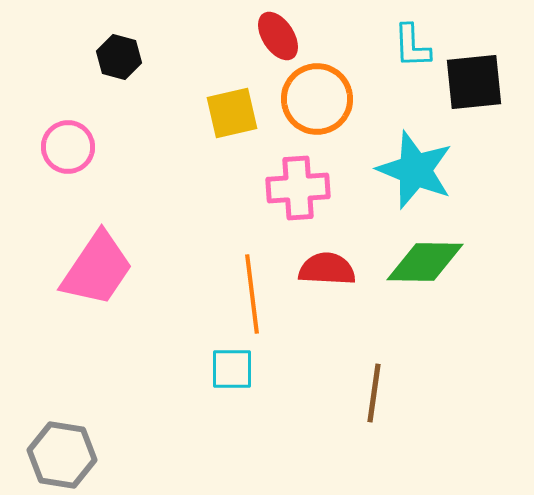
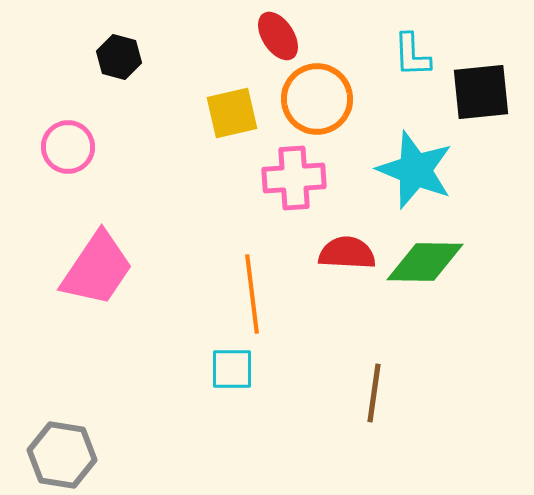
cyan L-shape: moved 9 px down
black square: moved 7 px right, 10 px down
pink cross: moved 4 px left, 10 px up
red semicircle: moved 20 px right, 16 px up
